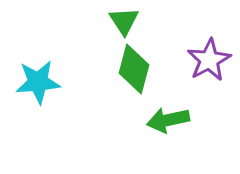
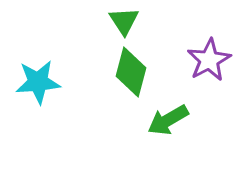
green diamond: moved 3 px left, 3 px down
green arrow: rotated 18 degrees counterclockwise
